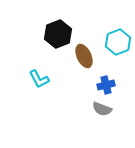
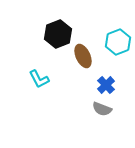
brown ellipse: moved 1 px left
blue cross: rotated 30 degrees counterclockwise
